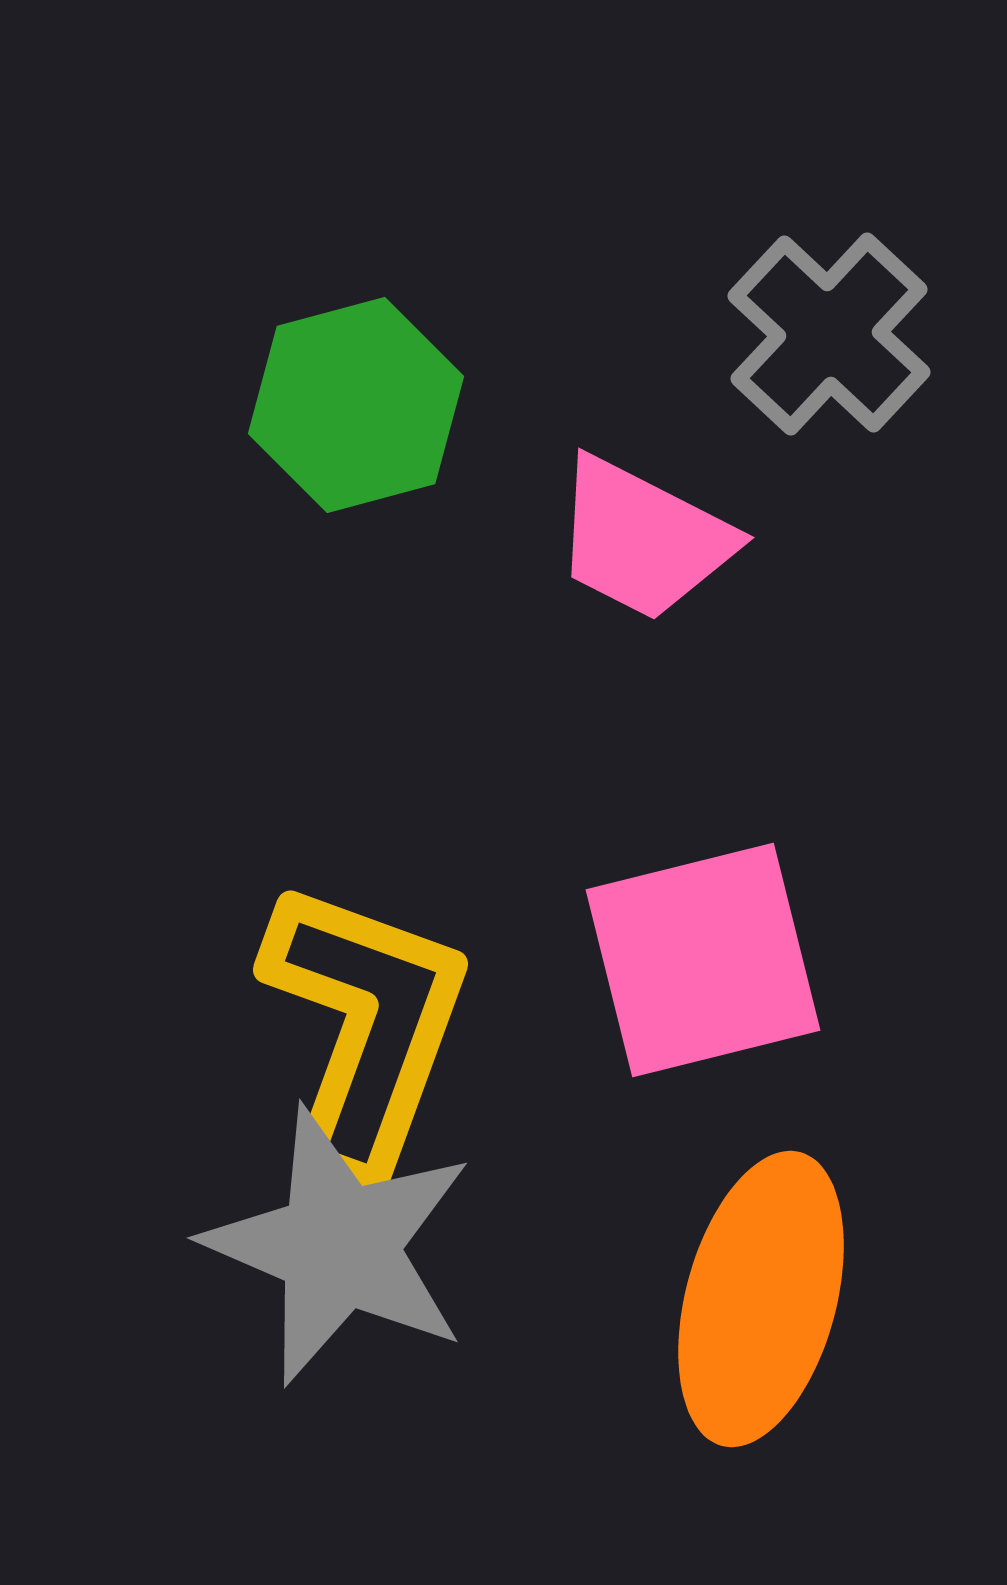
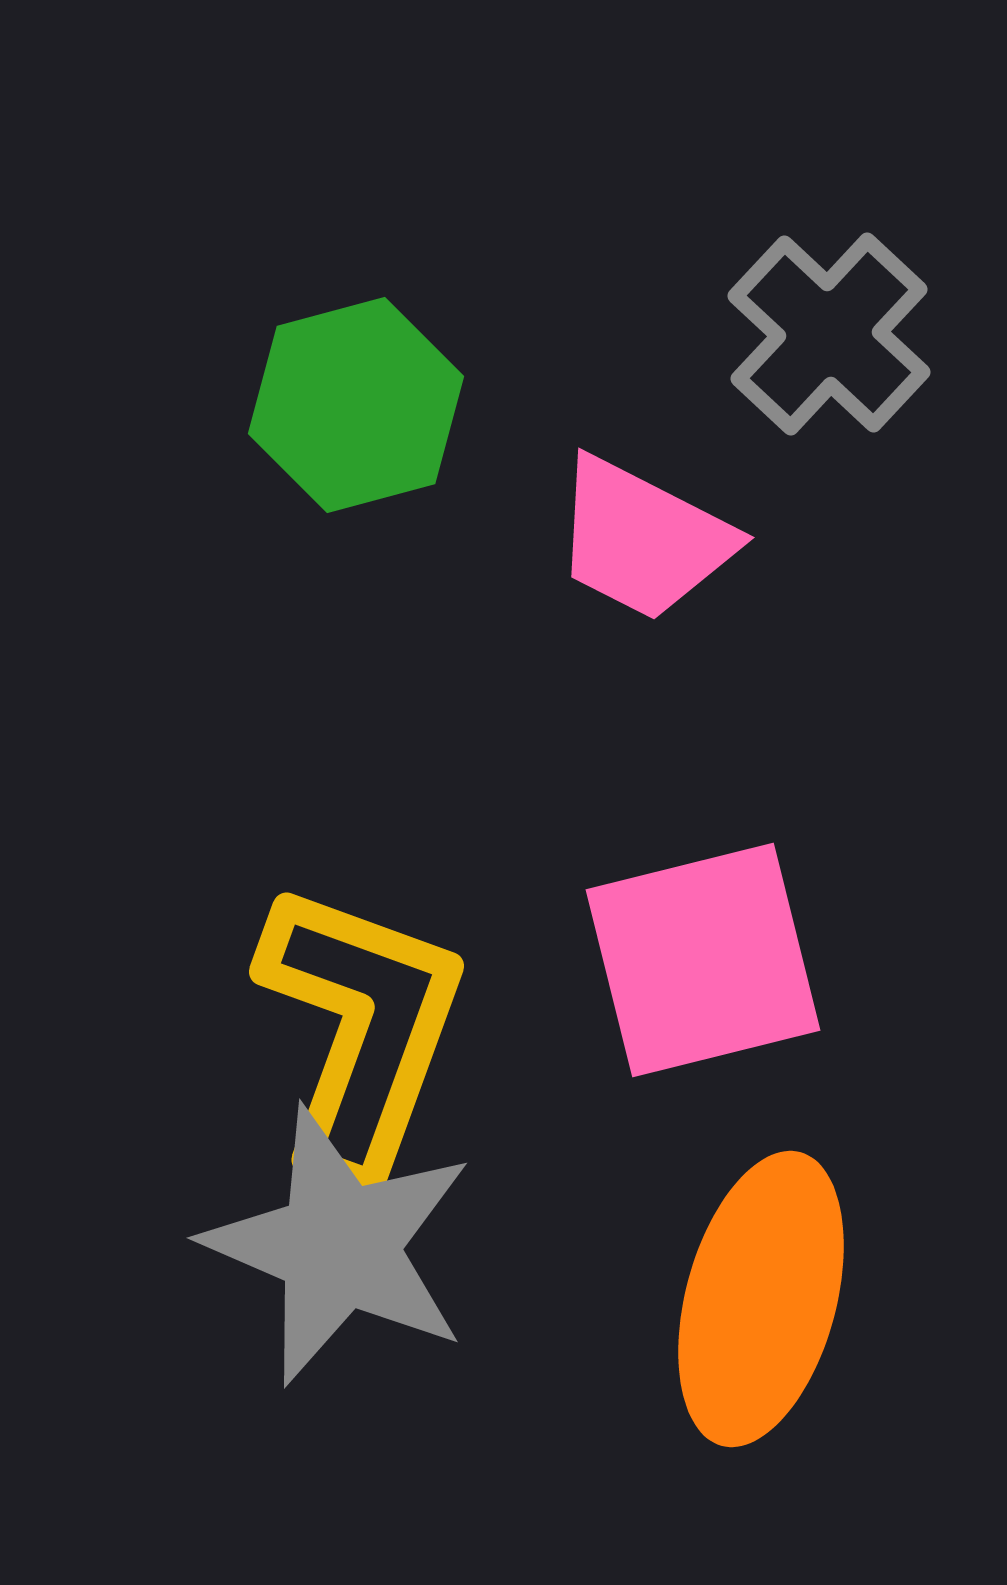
yellow L-shape: moved 4 px left, 2 px down
